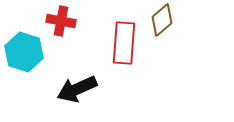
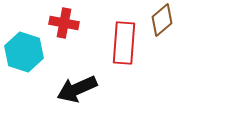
red cross: moved 3 px right, 2 px down
